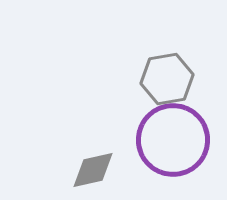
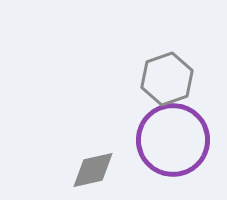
gray hexagon: rotated 9 degrees counterclockwise
